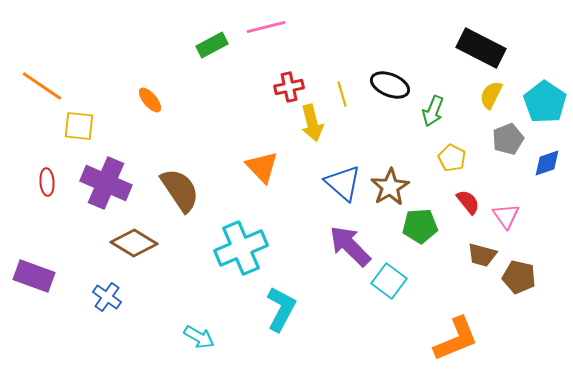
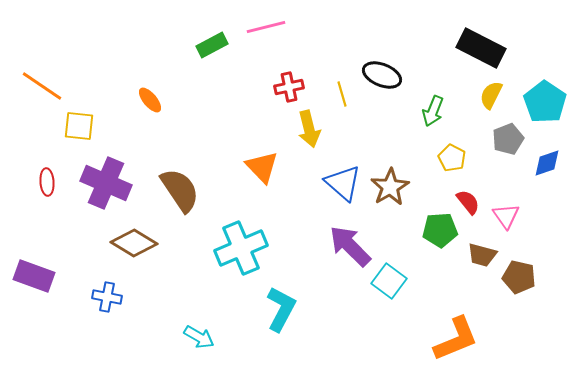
black ellipse: moved 8 px left, 10 px up
yellow arrow: moved 3 px left, 6 px down
green pentagon: moved 20 px right, 4 px down
blue cross: rotated 24 degrees counterclockwise
